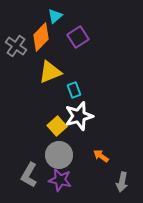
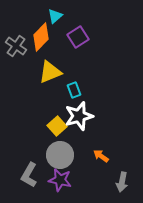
gray circle: moved 1 px right
